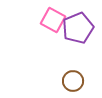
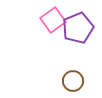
pink square: rotated 25 degrees clockwise
